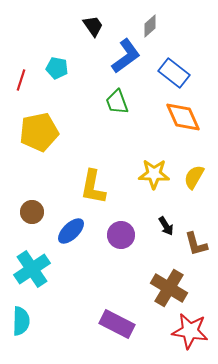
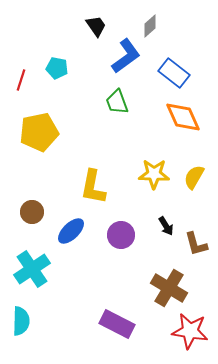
black trapezoid: moved 3 px right
